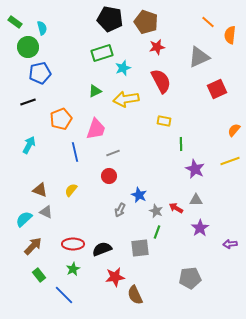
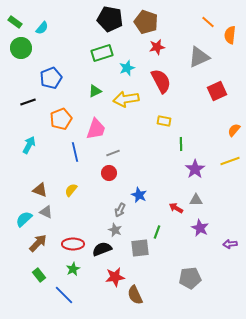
cyan semicircle at (42, 28): rotated 56 degrees clockwise
green circle at (28, 47): moved 7 px left, 1 px down
cyan star at (123, 68): moved 4 px right
blue pentagon at (40, 73): moved 11 px right, 5 px down; rotated 10 degrees counterclockwise
red square at (217, 89): moved 2 px down
purple star at (195, 169): rotated 12 degrees clockwise
red circle at (109, 176): moved 3 px up
gray star at (156, 211): moved 41 px left, 19 px down
purple star at (200, 228): rotated 12 degrees counterclockwise
brown arrow at (33, 246): moved 5 px right, 3 px up
